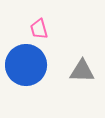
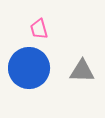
blue circle: moved 3 px right, 3 px down
